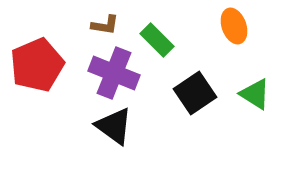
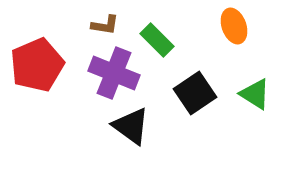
black triangle: moved 17 px right
